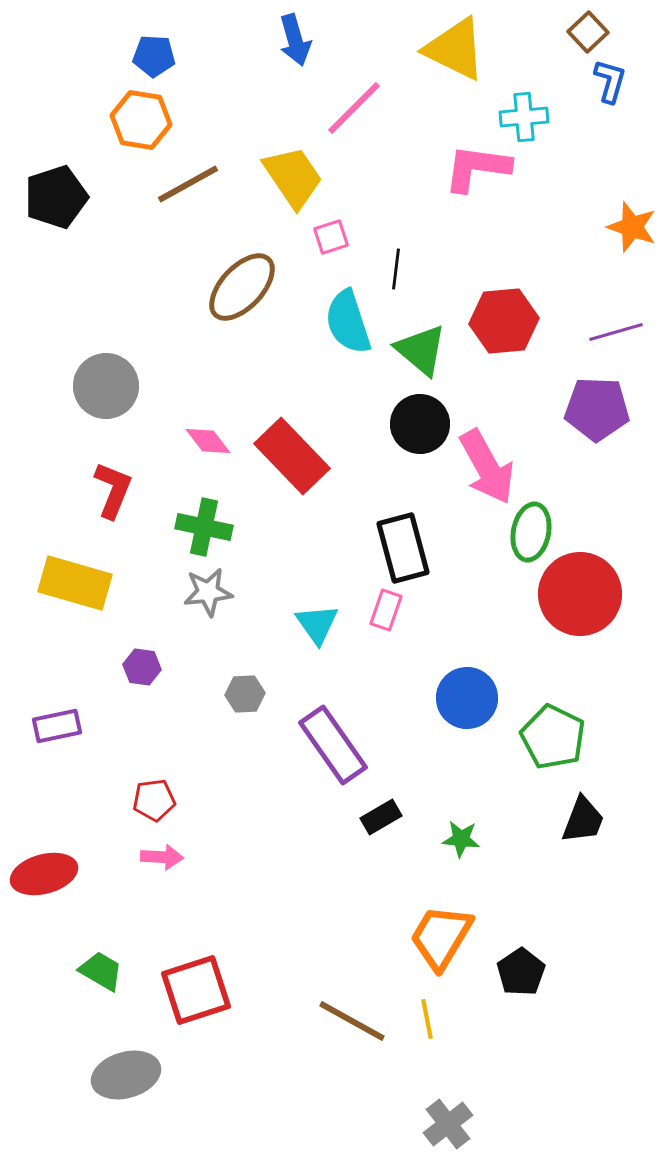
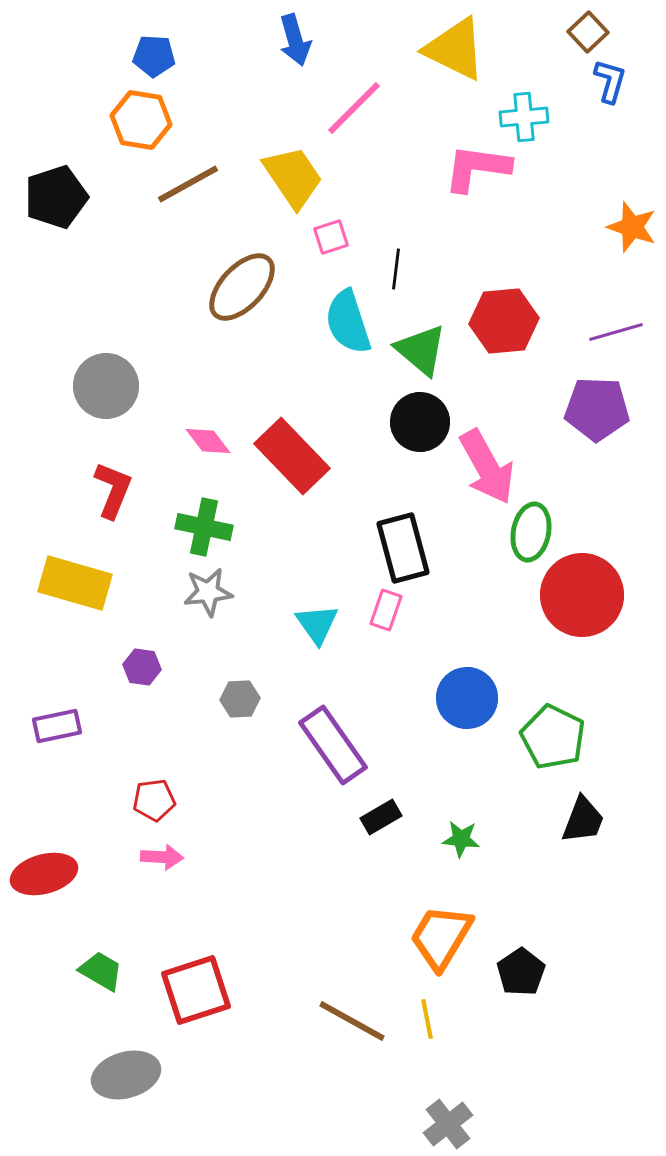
black circle at (420, 424): moved 2 px up
red circle at (580, 594): moved 2 px right, 1 px down
gray hexagon at (245, 694): moved 5 px left, 5 px down
